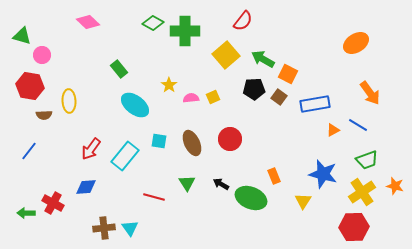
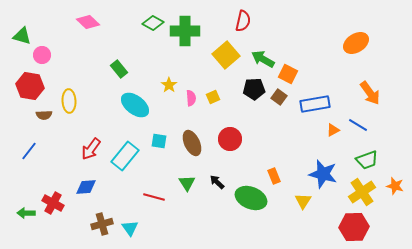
red semicircle at (243, 21): rotated 25 degrees counterclockwise
pink semicircle at (191, 98): rotated 91 degrees clockwise
black arrow at (221, 184): moved 4 px left, 2 px up; rotated 14 degrees clockwise
brown cross at (104, 228): moved 2 px left, 4 px up; rotated 10 degrees counterclockwise
